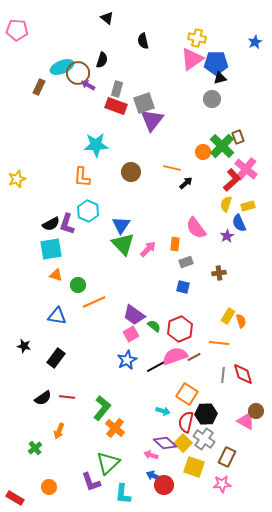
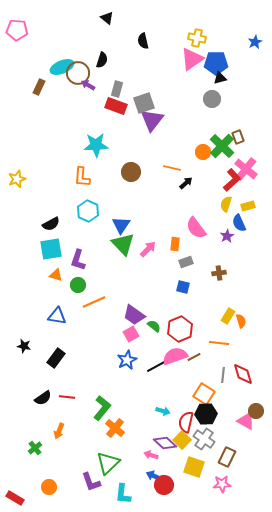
purple L-shape at (67, 224): moved 11 px right, 36 px down
orange square at (187, 394): moved 17 px right
yellow square at (183, 443): moved 1 px left, 3 px up
